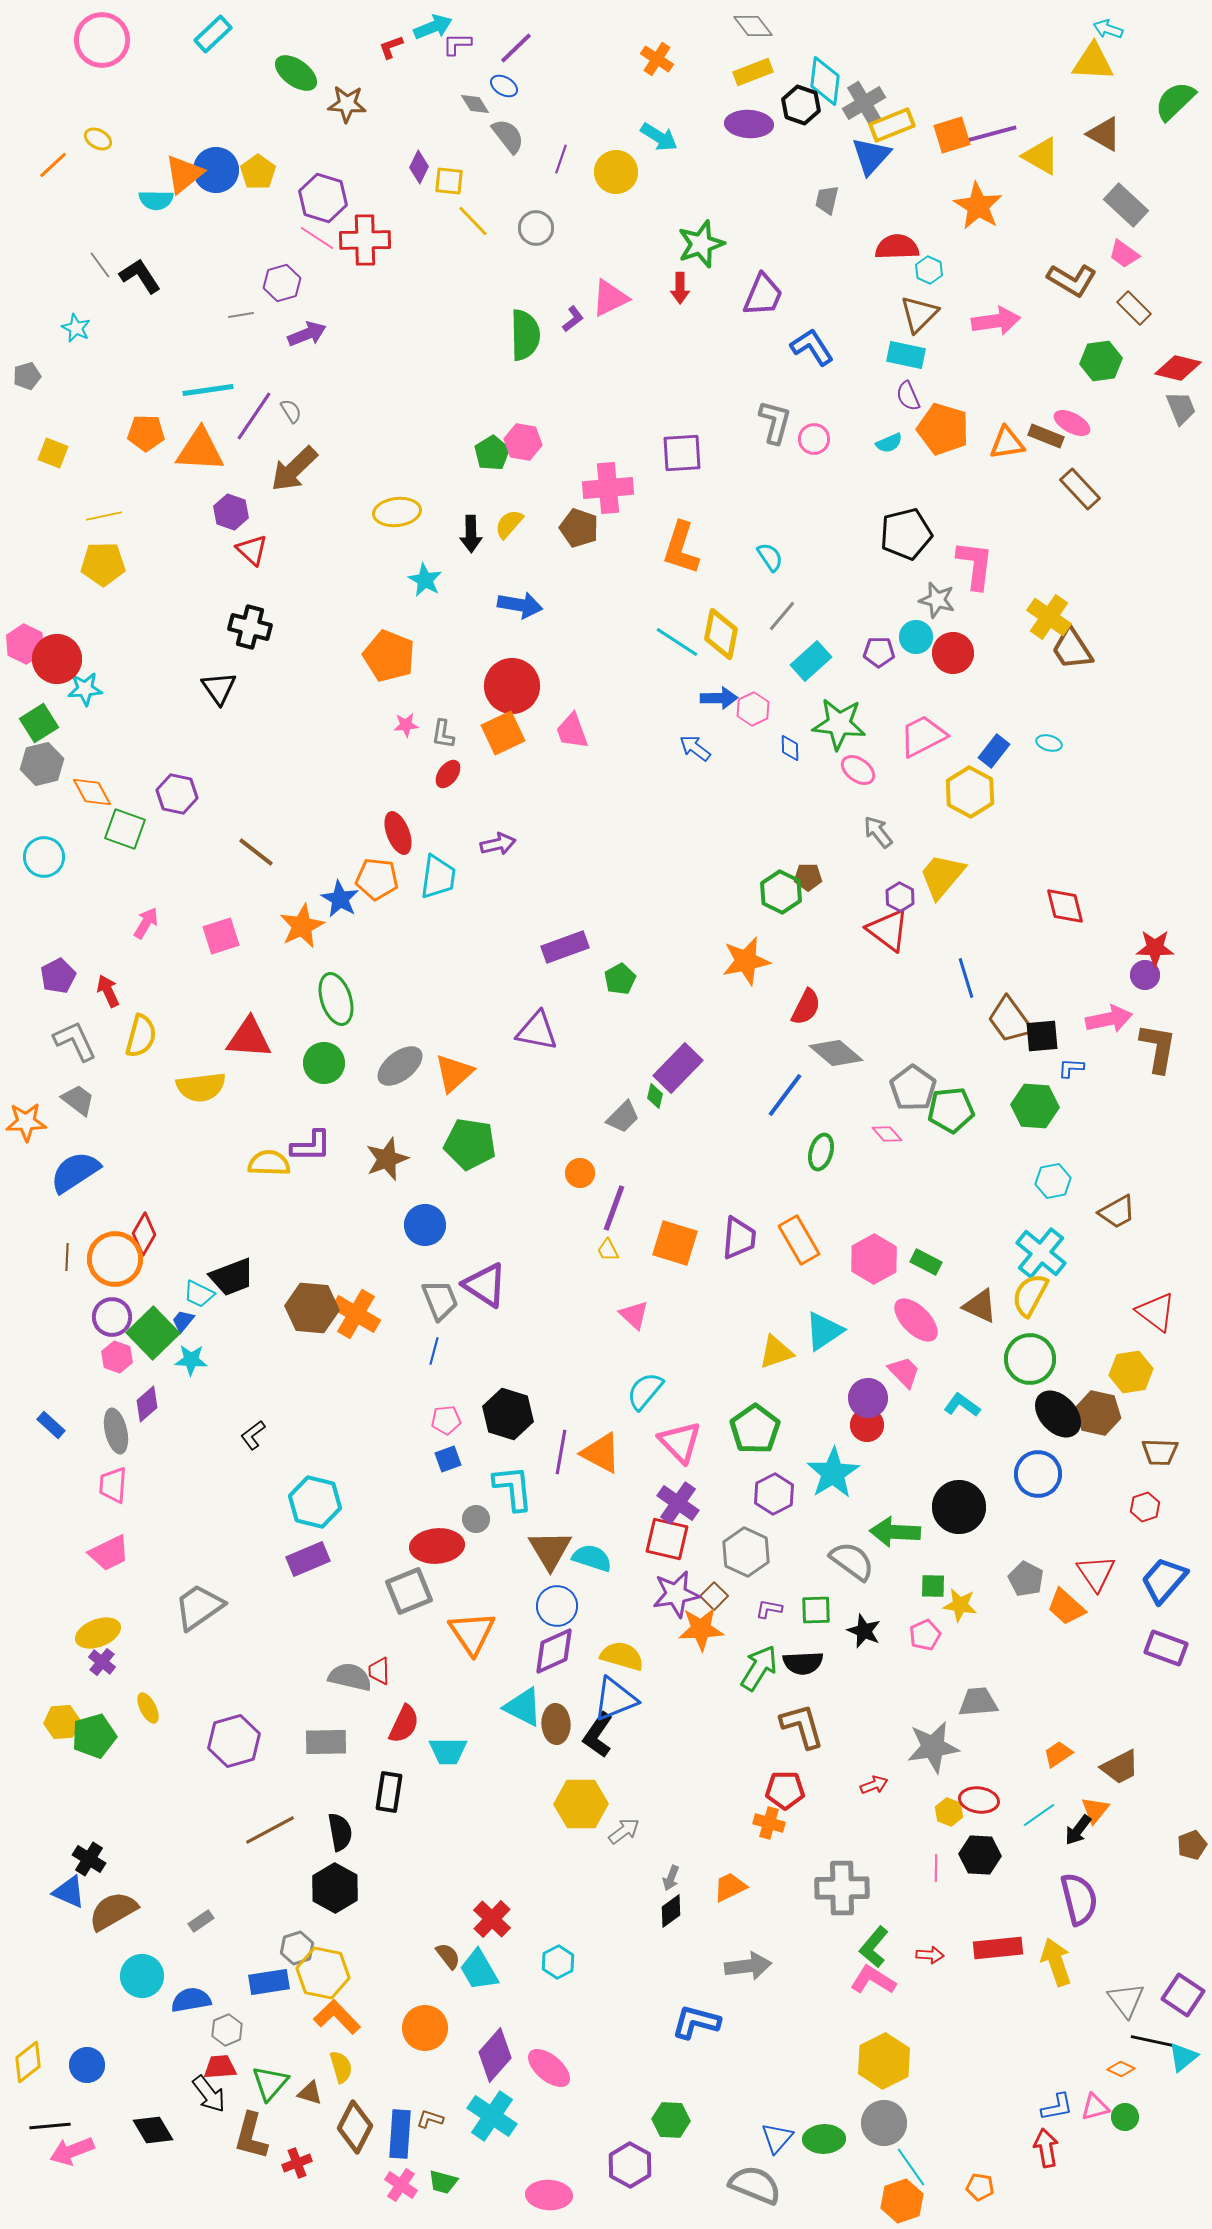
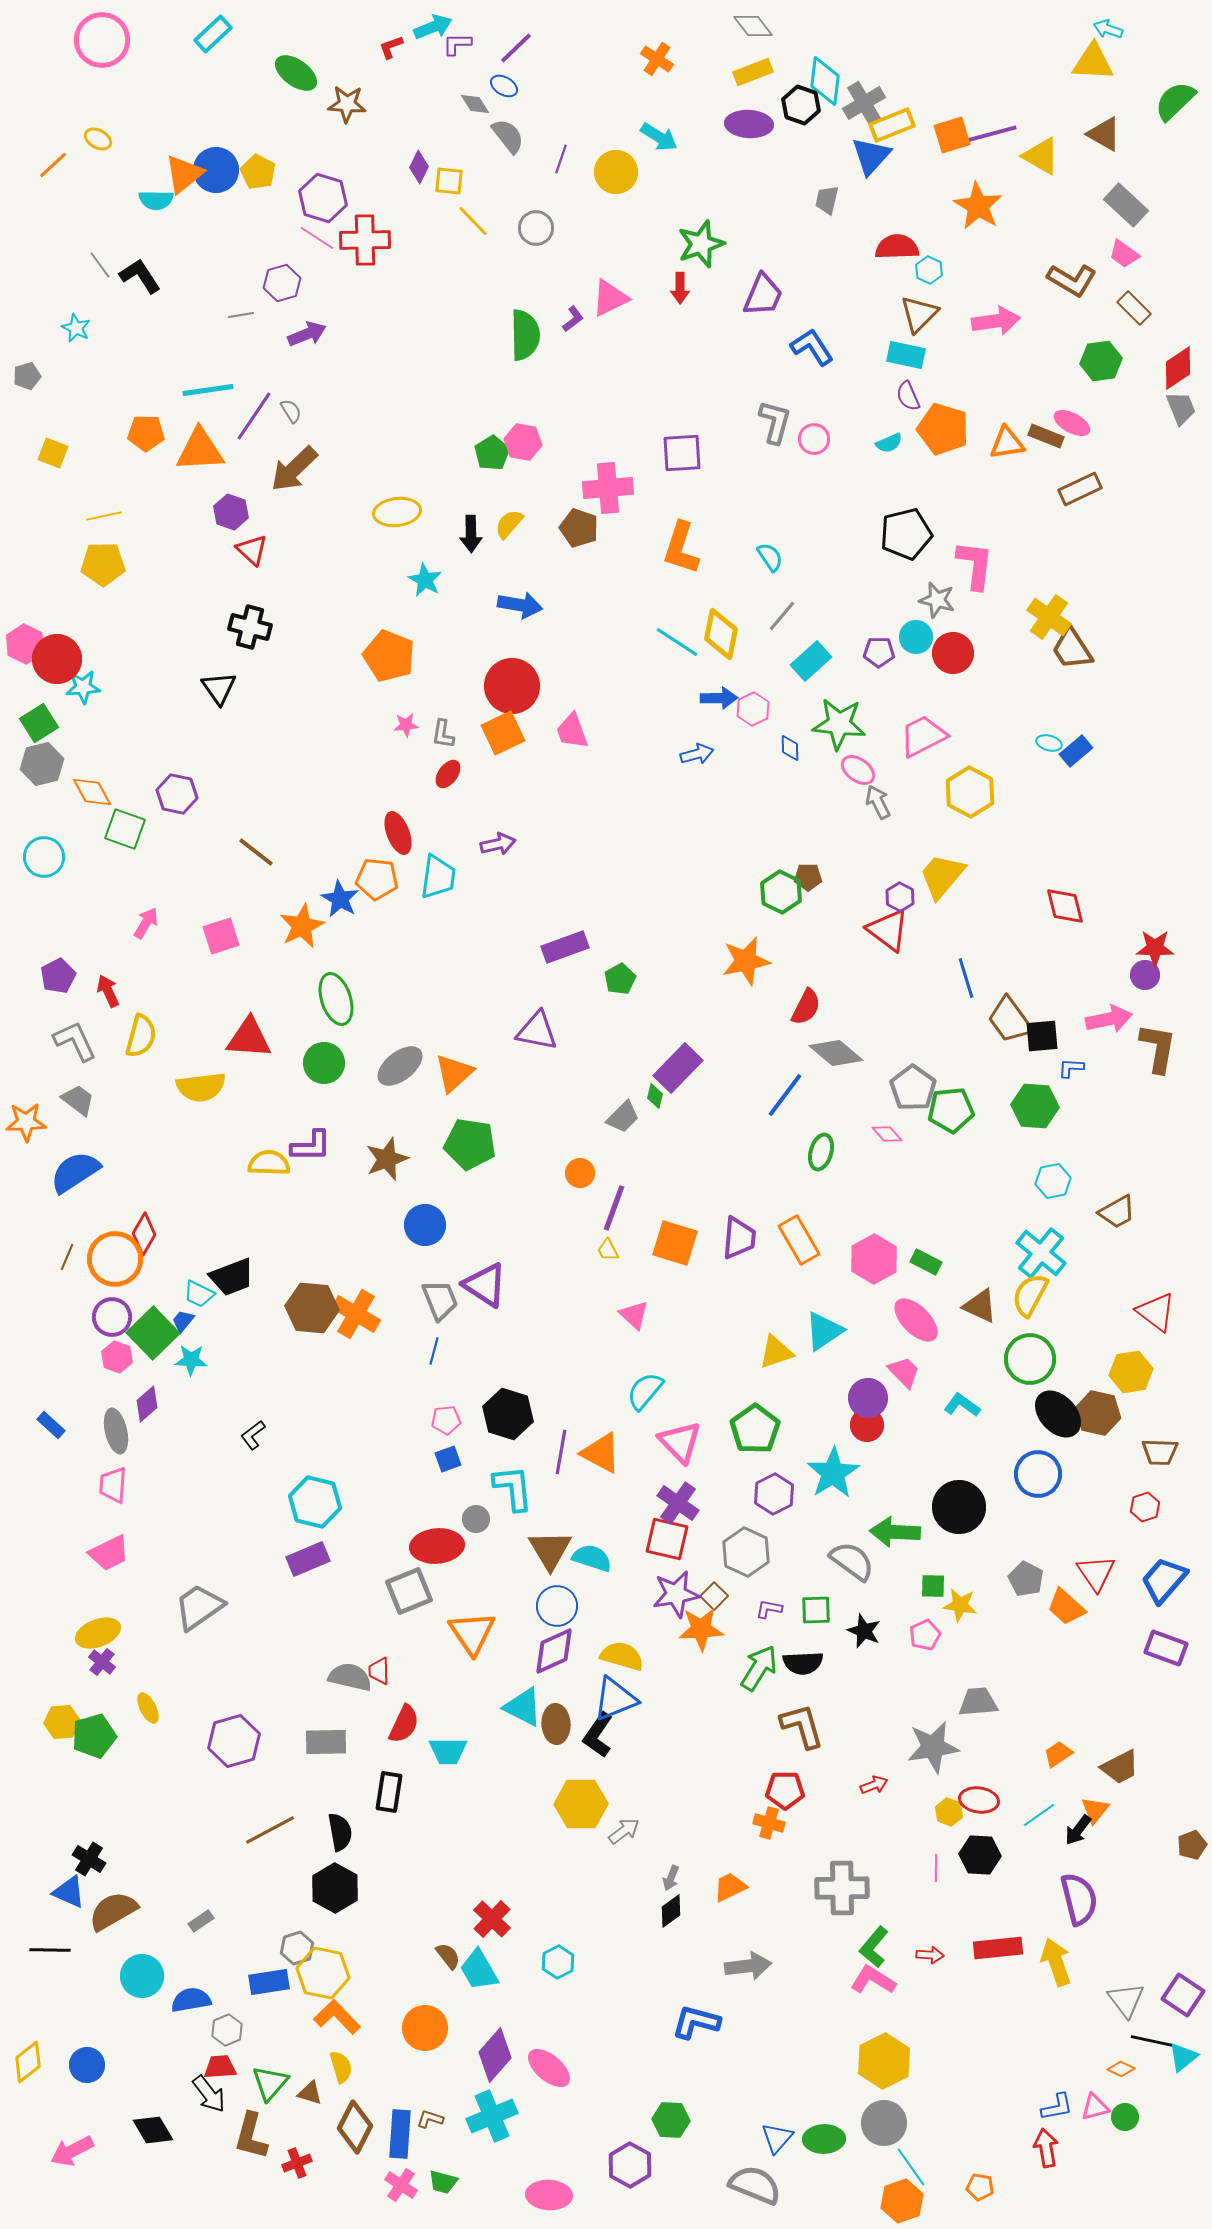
yellow pentagon at (258, 172): rotated 8 degrees counterclockwise
red diamond at (1178, 368): rotated 48 degrees counterclockwise
orange triangle at (200, 450): rotated 6 degrees counterclockwise
brown rectangle at (1080, 489): rotated 72 degrees counterclockwise
cyan star at (85, 689): moved 2 px left, 2 px up
blue arrow at (695, 748): moved 2 px right, 6 px down; rotated 128 degrees clockwise
blue rectangle at (994, 751): moved 82 px right; rotated 12 degrees clockwise
gray arrow at (878, 832): moved 30 px up; rotated 12 degrees clockwise
brown line at (67, 1257): rotated 20 degrees clockwise
cyan cross at (492, 2116): rotated 33 degrees clockwise
black line at (50, 2126): moved 176 px up; rotated 6 degrees clockwise
pink arrow at (72, 2151): rotated 6 degrees counterclockwise
